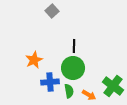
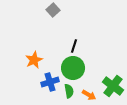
gray square: moved 1 px right, 1 px up
black line: rotated 16 degrees clockwise
blue cross: rotated 12 degrees counterclockwise
